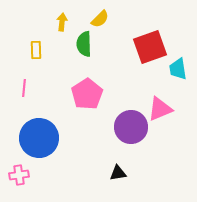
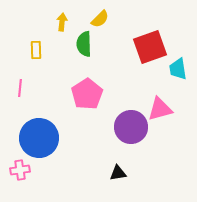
pink line: moved 4 px left
pink triangle: rotated 8 degrees clockwise
pink cross: moved 1 px right, 5 px up
